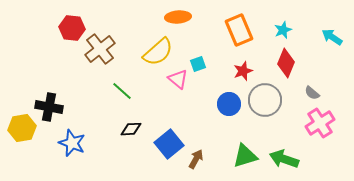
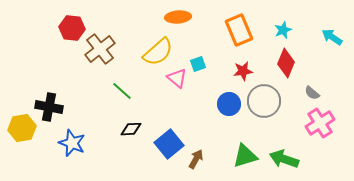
red star: rotated 12 degrees clockwise
pink triangle: moved 1 px left, 1 px up
gray circle: moved 1 px left, 1 px down
